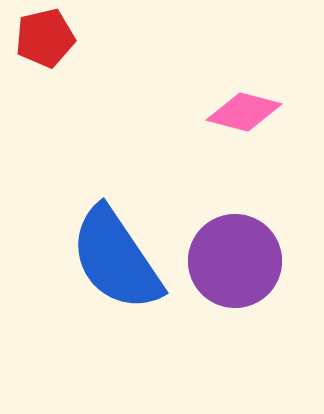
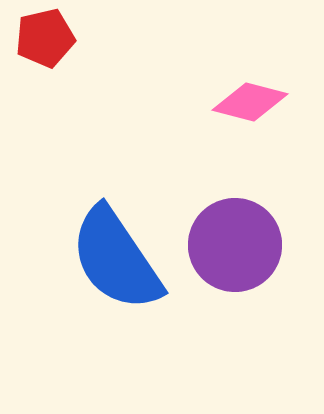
pink diamond: moved 6 px right, 10 px up
purple circle: moved 16 px up
